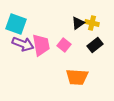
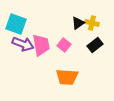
orange trapezoid: moved 10 px left
